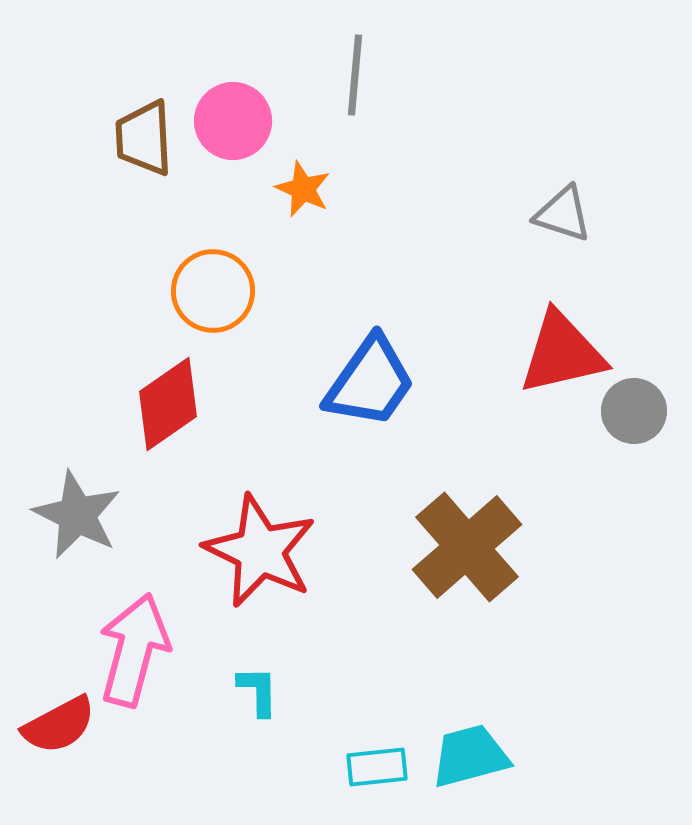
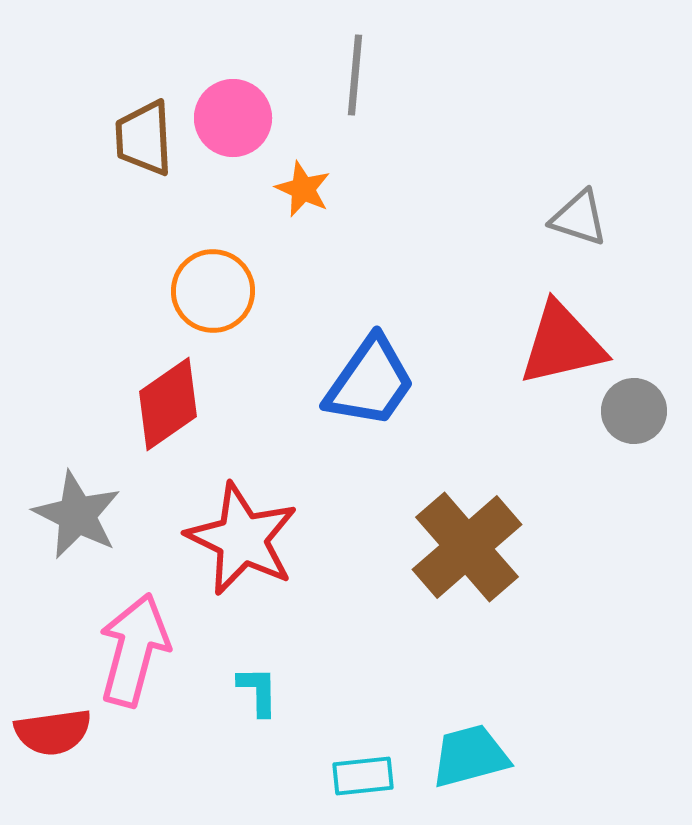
pink circle: moved 3 px up
gray triangle: moved 16 px right, 4 px down
red triangle: moved 9 px up
red star: moved 18 px left, 12 px up
red semicircle: moved 6 px left, 7 px down; rotated 20 degrees clockwise
cyan rectangle: moved 14 px left, 9 px down
